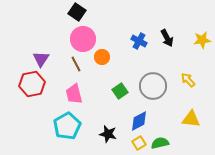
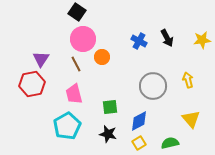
yellow arrow: rotated 28 degrees clockwise
green square: moved 10 px left, 16 px down; rotated 28 degrees clockwise
yellow triangle: rotated 42 degrees clockwise
green semicircle: moved 10 px right
